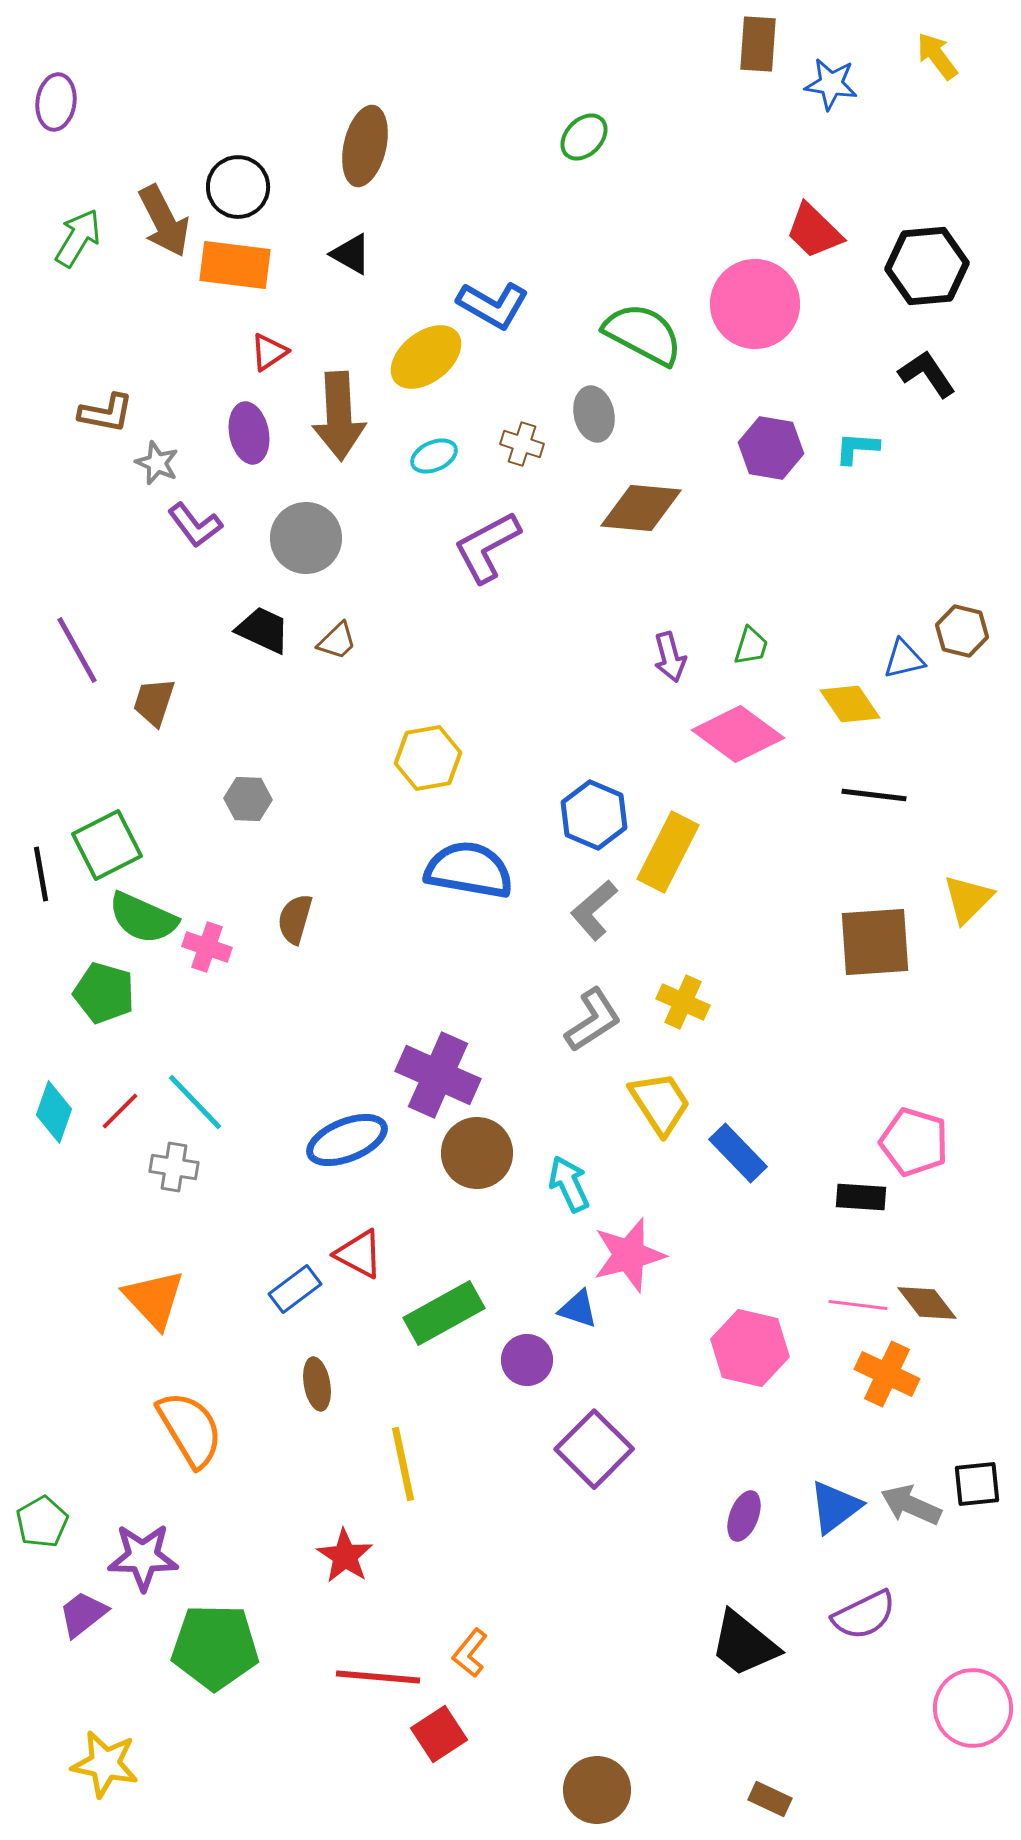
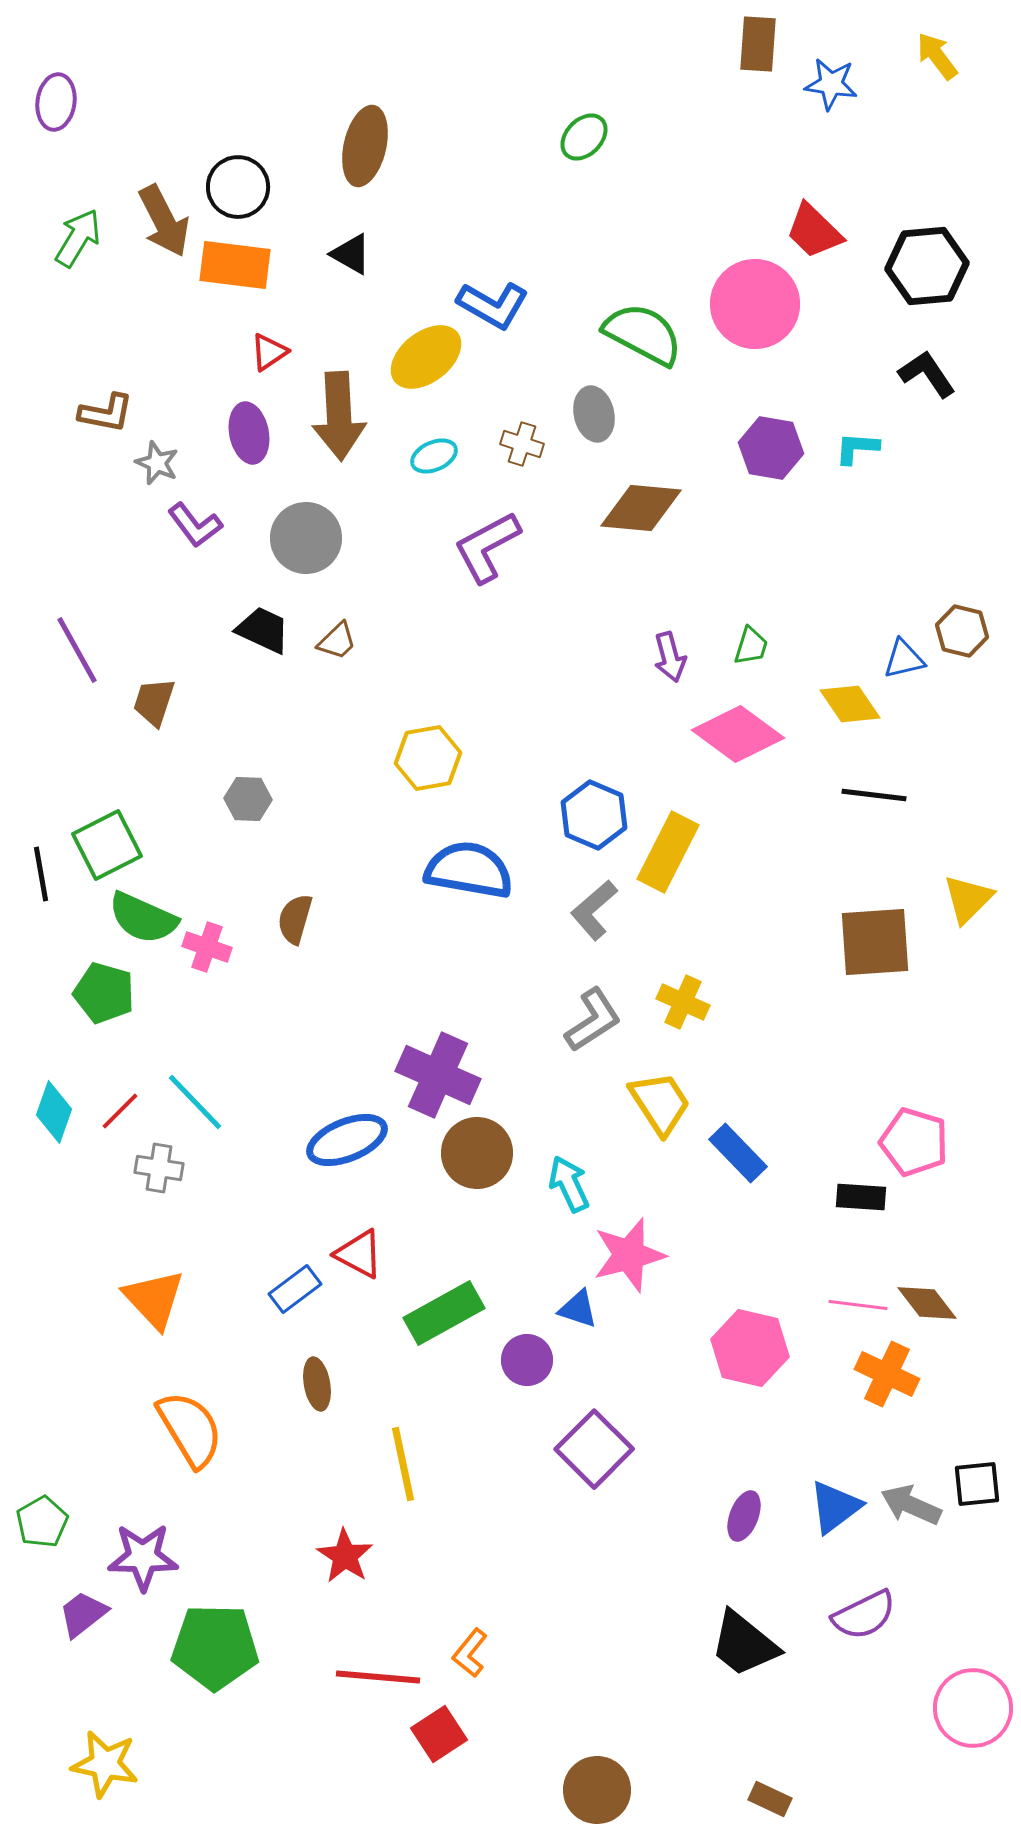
gray cross at (174, 1167): moved 15 px left, 1 px down
